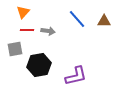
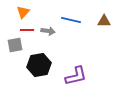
blue line: moved 6 px left, 1 px down; rotated 36 degrees counterclockwise
gray square: moved 4 px up
